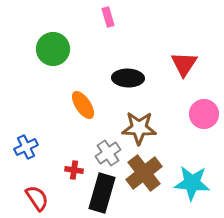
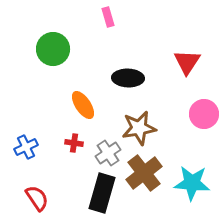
red triangle: moved 3 px right, 2 px up
brown star: rotated 12 degrees counterclockwise
red cross: moved 27 px up
